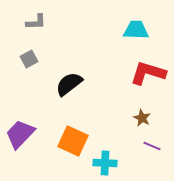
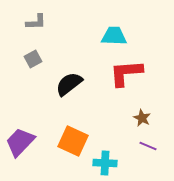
cyan trapezoid: moved 22 px left, 6 px down
gray square: moved 4 px right
red L-shape: moved 22 px left; rotated 21 degrees counterclockwise
purple trapezoid: moved 8 px down
purple line: moved 4 px left
